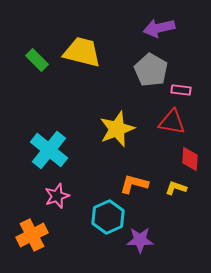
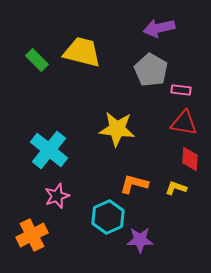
red triangle: moved 12 px right, 1 px down
yellow star: rotated 27 degrees clockwise
